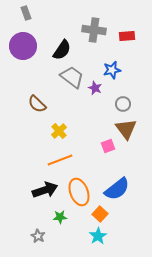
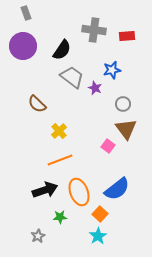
pink square: rotated 32 degrees counterclockwise
gray star: rotated 16 degrees clockwise
